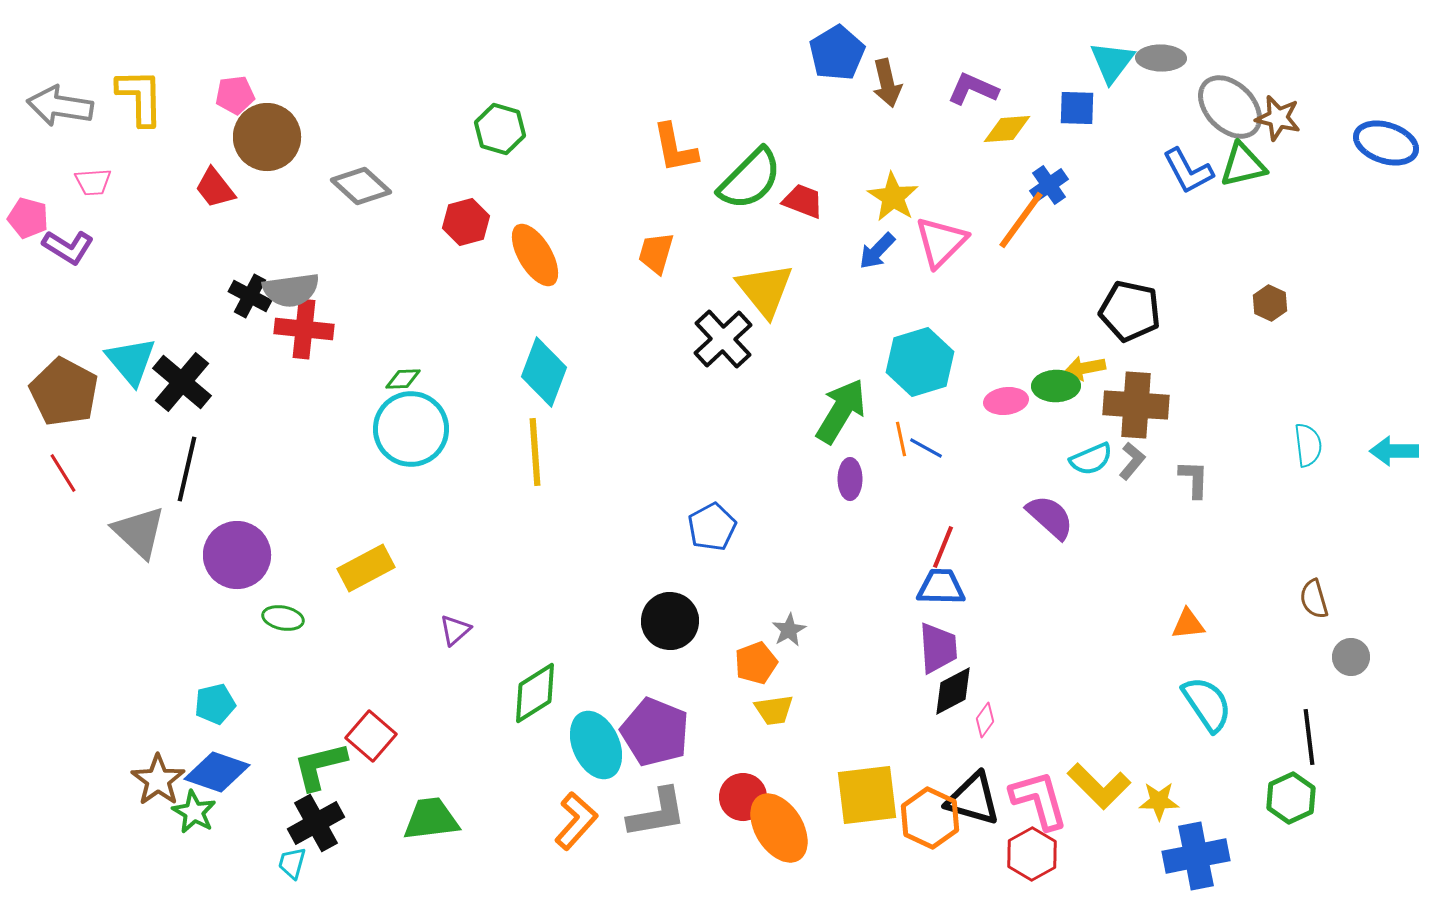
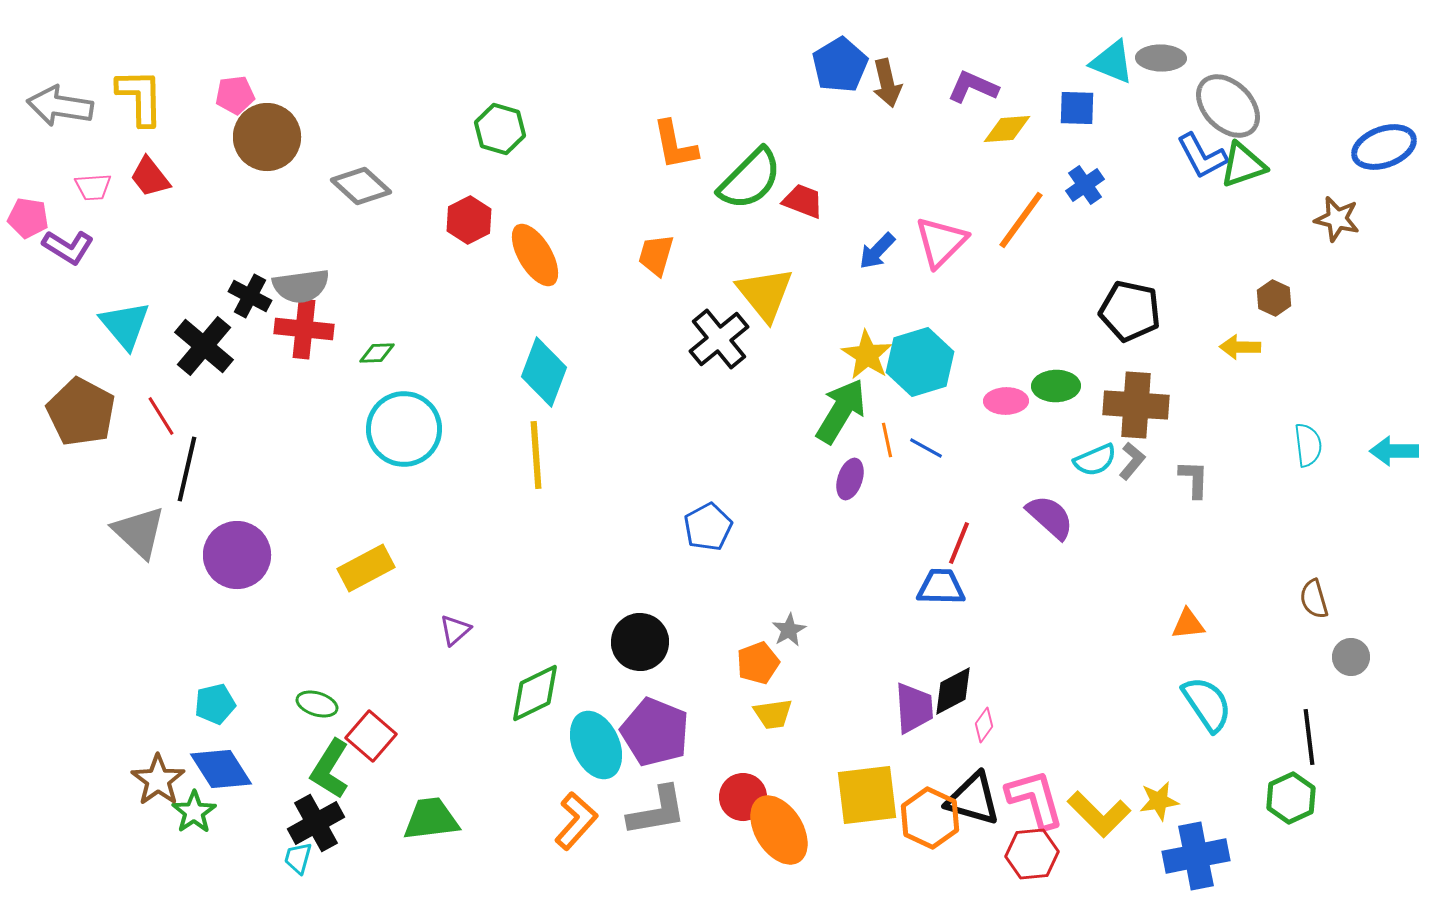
blue pentagon at (837, 53): moved 3 px right, 12 px down
cyan triangle at (1112, 62): rotated 45 degrees counterclockwise
purple L-shape at (973, 89): moved 2 px up
gray ellipse at (1230, 107): moved 2 px left, 1 px up
brown star at (1278, 118): moved 59 px right, 101 px down
blue ellipse at (1386, 143): moved 2 px left, 4 px down; rotated 38 degrees counterclockwise
orange L-shape at (675, 148): moved 3 px up
green triangle at (1243, 165): rotated 6 degrees counterclockwise
blue L-shape at (1188, 171): moved 14 px right, 15 px up
pink trapezoid at (93, 182): moved 5 px down
blue cross at (1049, 185): moved 36 px right
red trapezoid at (215, 188): moved 65 px left, 11 px up
yellow star at (893, 197): moved 26 px left, 158 px down
pink pentagon at (28, 218): rotated 6 degrees counterclockwise
red hexagon at (466, 222): moved 3 px right, 2 px up; rotated 12 degrees counterclockwise
orange trapezoid at (656, 253): moved 2 px down
gray semicircle at (291, 290): moved 10 px right, 4 px up
yellow triangle at (765, 290): moved 4 px down
brown hexagon at (1270, 303): moved 4 px right, 5 px up
black cross at (723, 339): moved 4 px left; rotated 4 degrees clockwise
cyan triangle at (131, 361): moved 6 px left, 36 px up
yellow arrow at (1085, 368): moved 155 px right, 21 px up; rotated 12 degrees clockwise
green diamond at (403, 379): moved 26 px left, 26 px up
black cross at (182, 382): moved 22 px right, 36 px up
brown pentagon at (64, 392): moved 17 px right, 20 px down
pink ellipse at (1006, 401): rotated 6 degrees clockwise
cyan circle at (411, 429): moved 7 px left
orange line at (901, 439): moved 14 px left, 1 px down
yellow line at (535, 452): moved 1 px right, 3 px down
cyan semicircle at (1091, 459): moved 4 px right, 1 px down
red line at (63, 473): moved 98 px right, 57 px up
purple ellipse at (850, 479): rotated 18 degrees clockwise
blue pentagon at (712, 527): moved 4 px left
red line at (943, 547): moved 16 px right, 4 px up
green ellipse at (283, 618): moved 34 px right, 86 px down; rotated 6 degrees clockwise
black circle at (670, 621): moved 30 px left, 21 px down
purple trapezoid at (938, 648): moved 24 px left, 60 px down
orange pentagon at (756, 663): moved 2 px right
green diamond at (535, 693): rotated 6 degrees clockwise
yellow trapezoid at (774, 710): moved 1 px left, 4 px down
pink diamond at (985, 720): moved 1 px left, 5 px down
green L-shape at (320, 766): moved 10 px right, 3 px down; rotated 44 degrees counterclockwise
blue diamond at (217, 772): moved 4 px right, 3 px up; rotated 38 degrees clockwise
yellow L-shape at (1099, 786): moved 28 px down
pink L-shape at (1039, 800): moved 4 px left, 1 px up
yellow star at (1159, 801): rotated 9 degrees counterclockwise
green star at (194, 812): rotated 9 degrees clockwise
gray L-shape at (657, 813): moved 2 px up
orange ellipse at (779, 828): moved 2 px down
red hexagon at (1032, 854): rotated 24 degrees clockwise
cyan trapezoid at (292, 863): moved 6 px right, 5 px up
